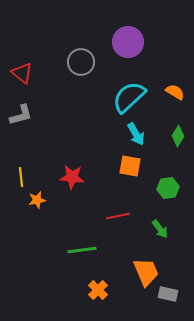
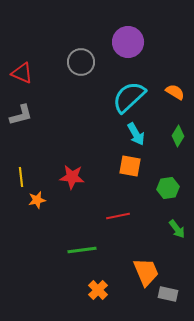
red triangle: rotated 15 degrees counterclockwise
green arrow: moved 17 px right
